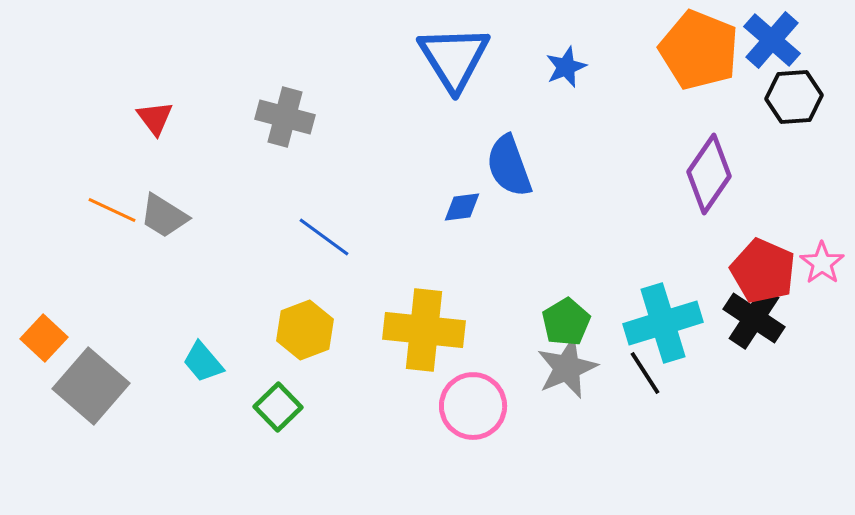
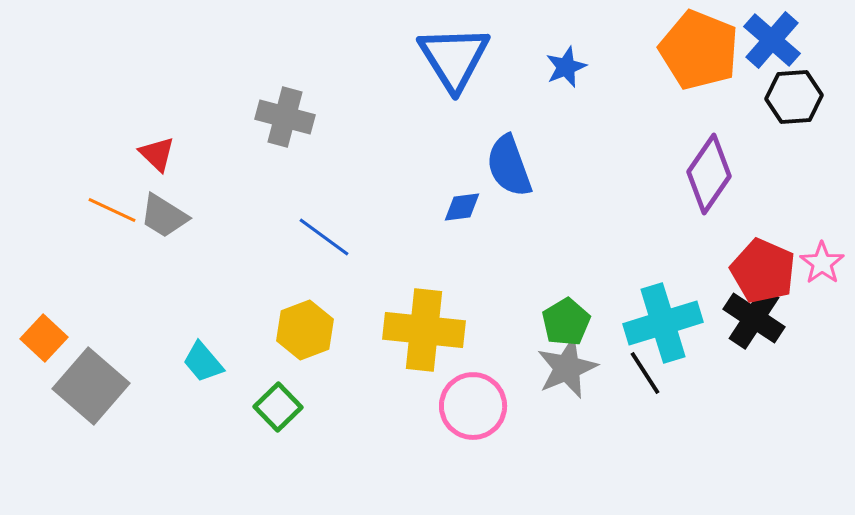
red triangle: moved 2 px right, 36 px down; rotated 9 degrees counterclockwise
